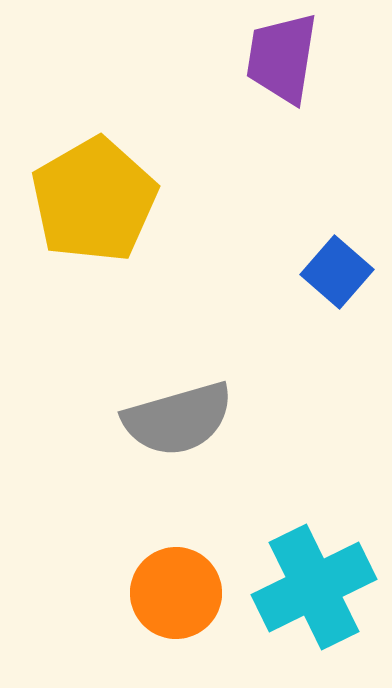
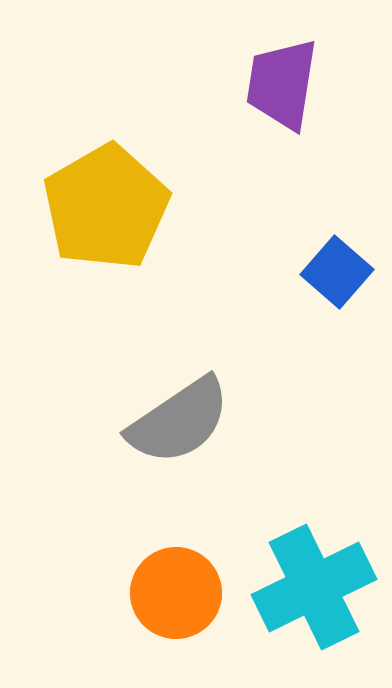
purple trapezoid: moved 26 px down
yellow pentagon: moved 12 px right, 7 px down
gray semicircle: moved 1 px right, 2 px down; rotated 18 degrees counterclockwise
